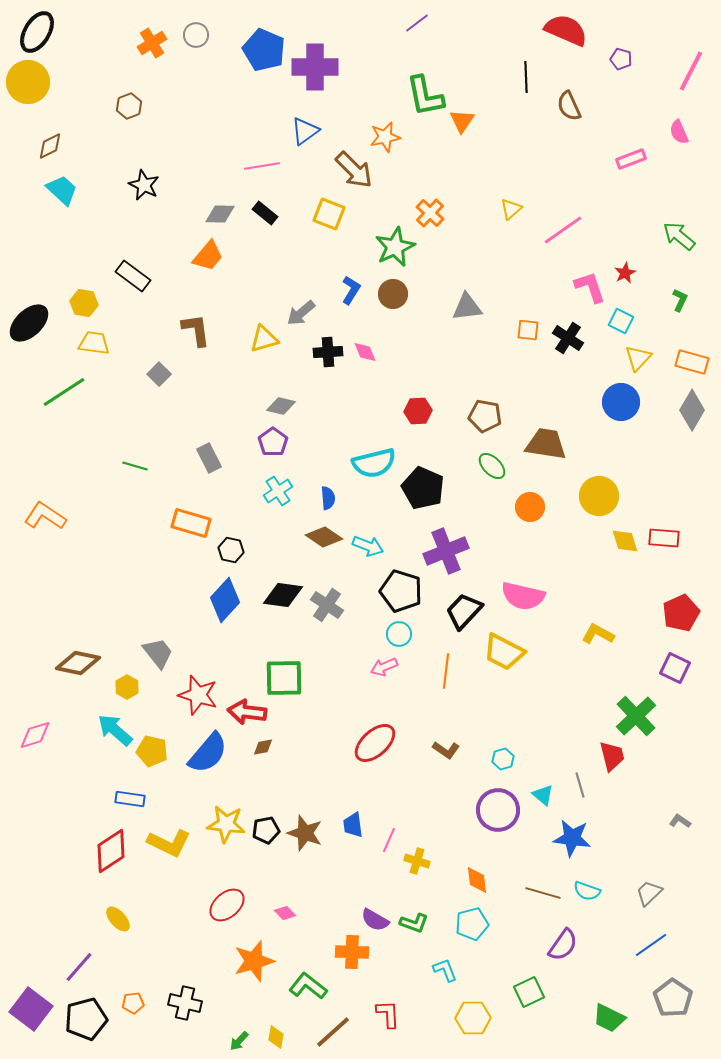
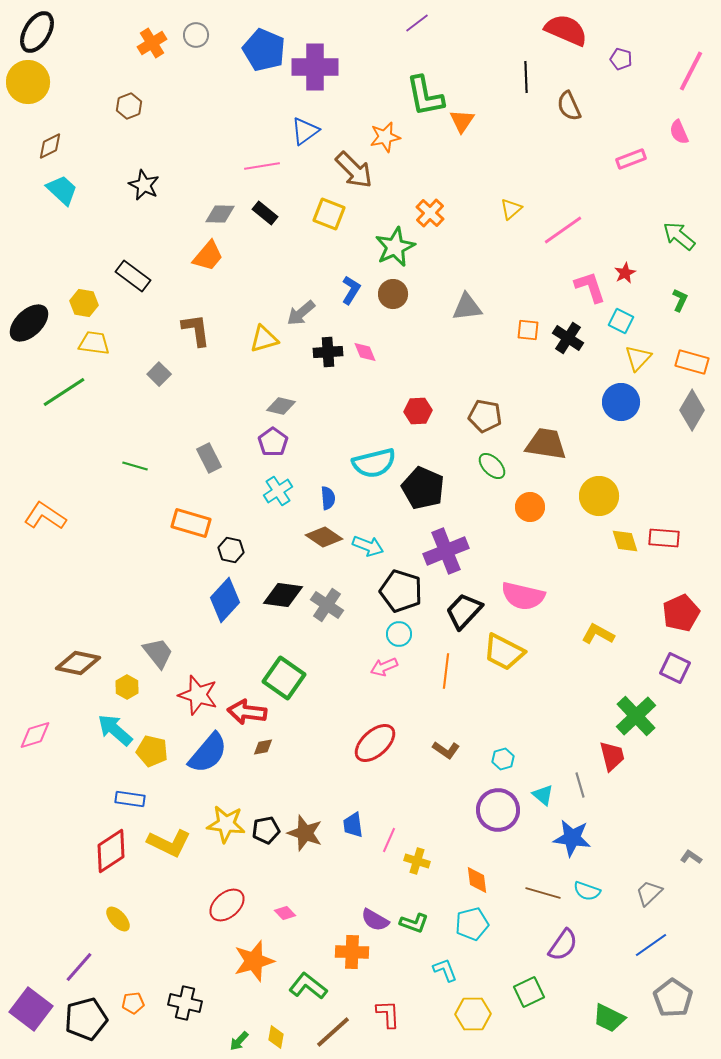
green square at (284, 678): rotated 36 degrees clockwise
gray L-shape at (680, 821): moved 11 px right, 36 px down
yellow hexagon at (473, 1018): moved 4 px up
